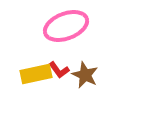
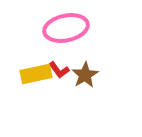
pink ellipse: moved 2 px down; rotated 9 degrees clockwise
brown star: rotated 16 degrees clockwise
